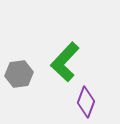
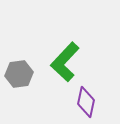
purple diamond: rotated 8 degrees counterclockwise
